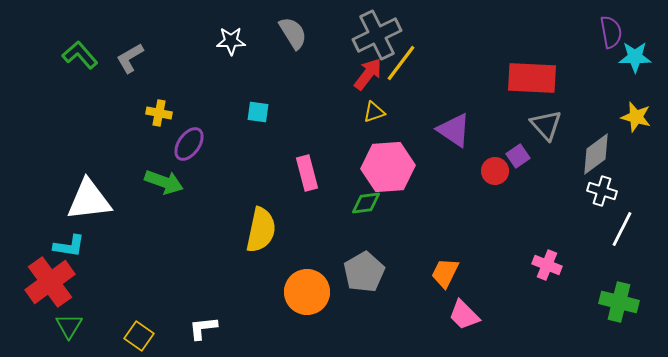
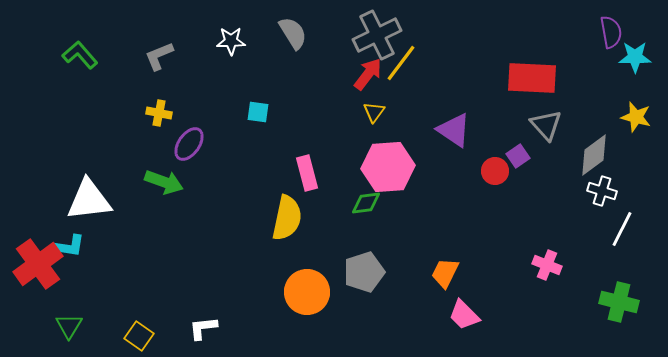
gray L-shape: moved 29 px right, 2 px up; rotated 8 degrees clockwise
yellow triangle: rotated 35 degrees counterclockwise
gray diamond: moved 2 px left, 1 px down
yellow semicircle: moved 26 px right, 12 px up
gray pentagon: rotated 12 degrees clockwise
red cross: moved 12 px left, 18 px up
